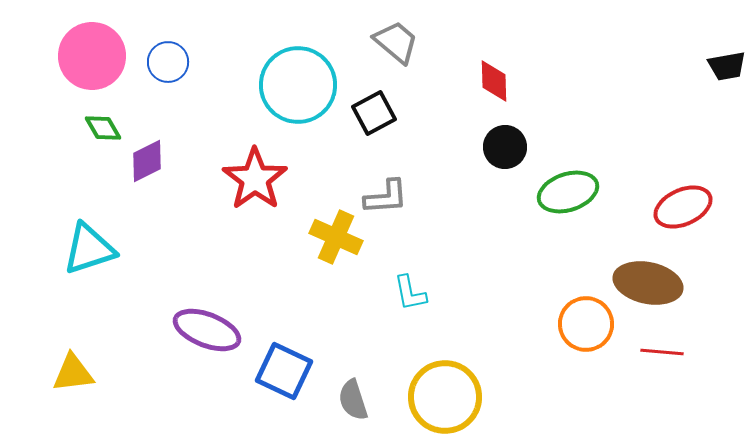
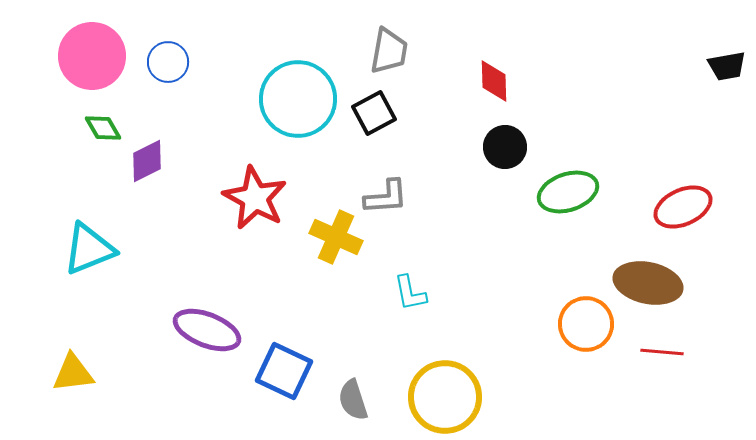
gray trapezoid: moved 7 px left, 9 px down; rotated 60 degrees clockwise
cyan circle: moved 14 px down
red star: moved 19 px down; rotated 8 degrees counterclockwise
cyan triangle: rotated 4 degrees counterclockwise
